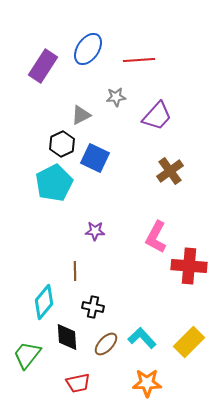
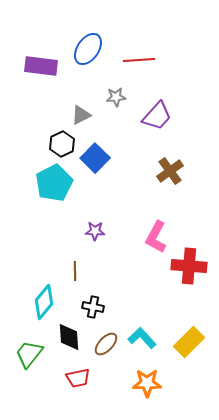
purple rectangle: moved 2 px left; rotated 64 degrees clockwise
blue square: rotated 20 degrees clockwise
black diamond: moved 2 px right
green trapezoid: moved 2 px right, 1 px up
red trapezoid: moved 5 px up
